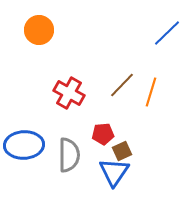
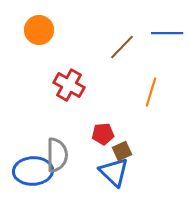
blue line: rotated 44 degrees clockwise
brown line: moved 38 px up
red cross: moved 8 px up
blue ellipse: moved 9 px right, 26 px down
gray semicircle: moved 12 px left
blue triangle: rotated 20 degrees counterclockwise
